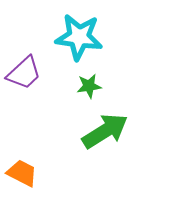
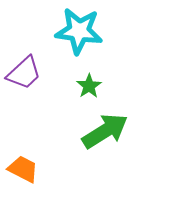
cyan star: moved 6 px up
green star: rotated 25 degrees counterclockwise
orange trapezoid: moved 1 px right, 4 px up
